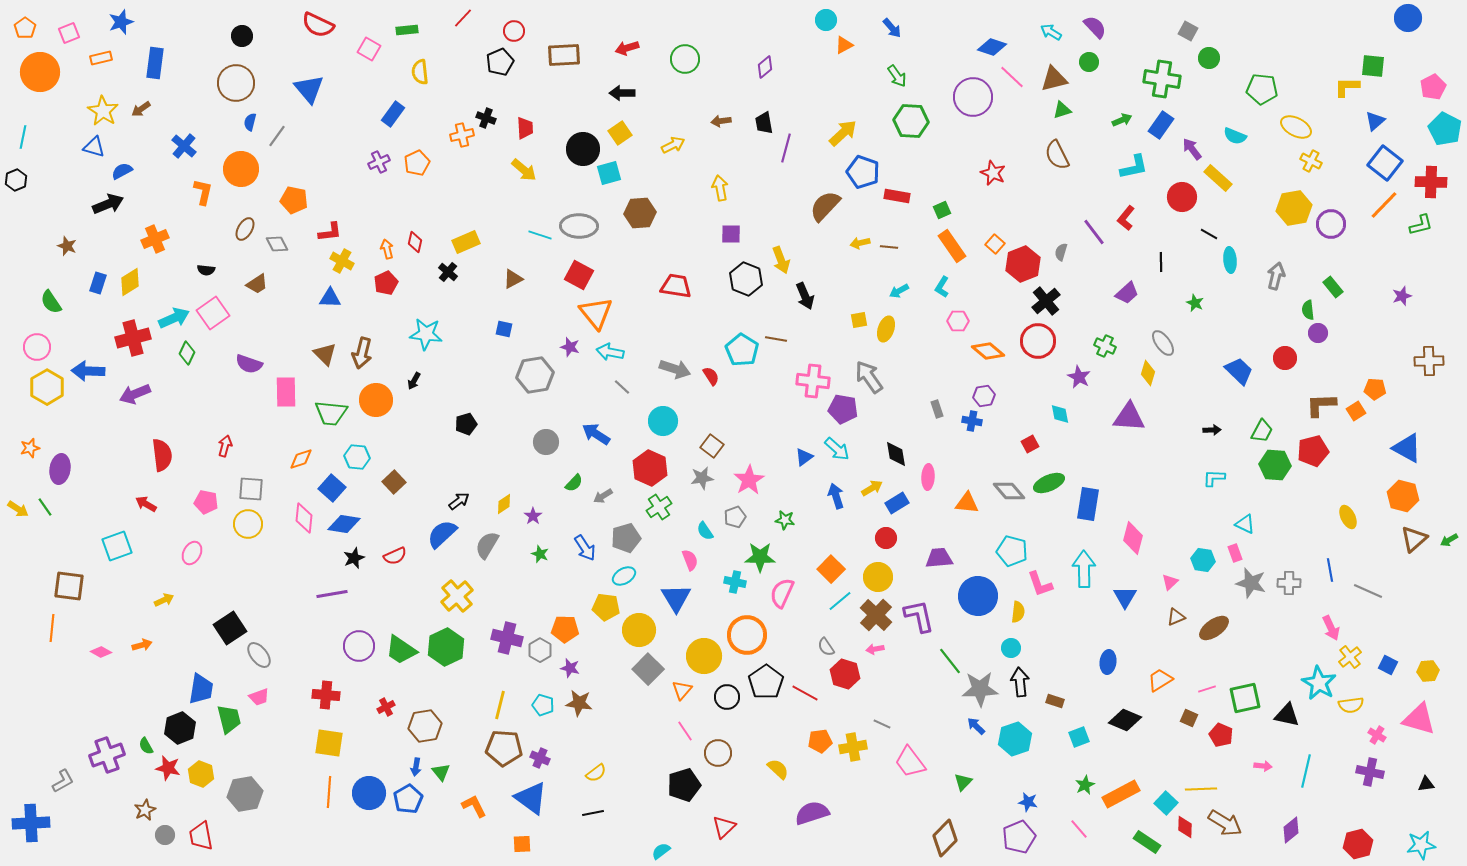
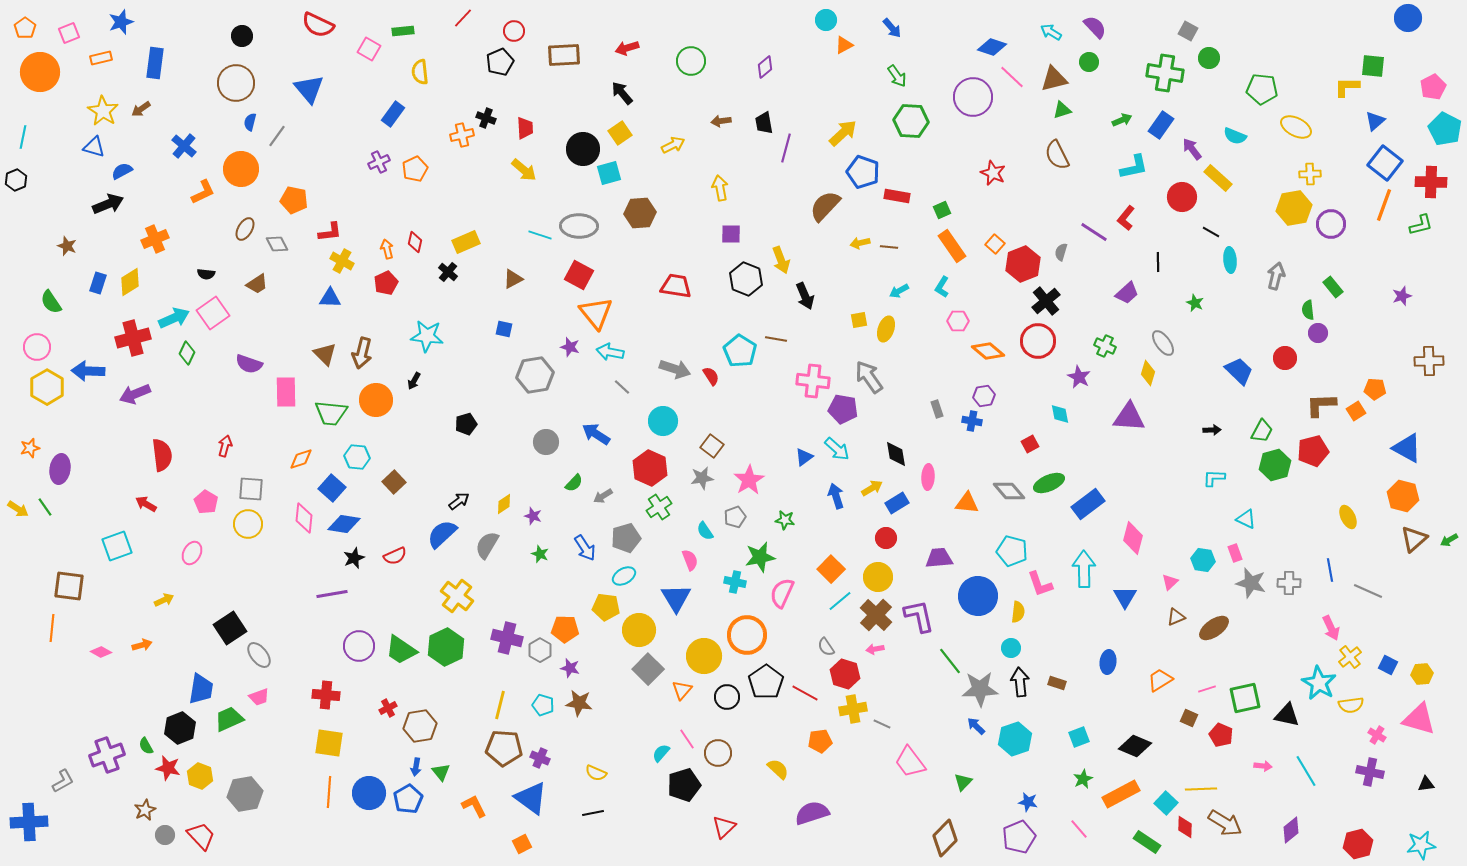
green rectangle at (407, 30): moved 4 px left, 1 px down
green circle at (685, 59): moved 6 px right, 2 px down
green cross at (1162, 79): moved 3 px right, 6 px up
black arrow at (622, 93): rotated 50 degrees clockwise
yellow cross at (1311, 161): moved 1 px left, 13 px down; rotated 30 degrees counterclockwise
orange pentagon at (417, 163): moved 2 px left, 6 px down
orange L-shape at (203, 192): rotated 52 degrees clockwise
orange line at (1384, 205): rotated 24 degrees counterclockwise
purple line at (1094, 232): rotated 20 degrees counterclockwise
black line at (1209, 234): moved 2 px right, 2 px up
black line at (1161, 262): moved 3 px left
black semicircle at (206, 270): moved 4 px down
cyan star at (426, 334): moved 1 px right, 2 px down
cyan pentagon at (742, 350): moved 2 px left, 1 px down
green hexagon at (1275, 465): rotated 20 degrees counterclockwise
pink pentagon at (206, 502): rotated 20 degrees clockwise
blue rectangle at (1088, 504): rotated 44 degrees clockwise
purple star at (533, 516): rotated 18 degrees counterclockwise
cyan triangle at (1245, 524): moved 1 px right, 5 px up
green star at (760, 557): rotated 12 degrees counterclockwise
yellow cross at (457, 596): rotated 12 degrees counterclockwise
yellow hexagon at (1428, 671): moved 6 px left, 3 px down
brown rectangle at (1055, 701): moved 2 px right, 18 px up
red cross at (386, 707): moved 2 px right, 1 px down
green trapezoid at (229, 719): rotated 100 degrees counterclockwise
black diamond at (1125, 720): moved 10 px right, 26 px down
brown hexagon at (425, 726): moved 5 px left
pink line at (685, 731): moved 2 px right, 8 px down
yellow cross at (853, 747): moved 38 px up
cyan line at (1306, 771): rotated 44 degrees counterclockwise
yellow semicircle at (596, 773): rotated 60 degrees clockwise
yellow hexagon at (201, 774): moved 1 px left, 2 px down
green star at (1085, 785): moved 2 px left, 6 px up
blue cross at (31, 823): moved 2 px left, 1 px up
red trapezoid at (201, 836): rotated 148 degrees clockwise
orange square at (522, 844): rotated 24 degrees counterclockwise
cyan semicircle at (661, 851): moved 98 px up; rotated 12 degrees counterclockwise
